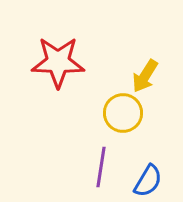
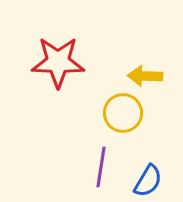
yellow arrow: rotated 60 degrees clockwise
